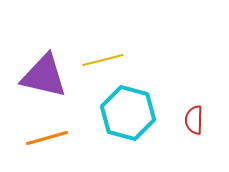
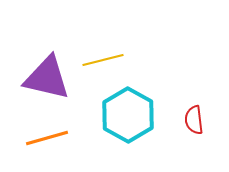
purple triangle: moved 3 px right, 2 px down
cyan hexagon: moved 2 px down; rotated 14 degrees clockwise
red semicircle: rotated 8 degrees counterclockwise
